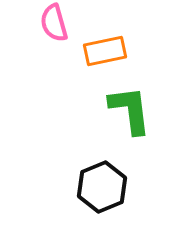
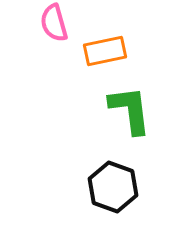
black hexagon: moved 11 px right; rotated 18 degrees counterclockwise
